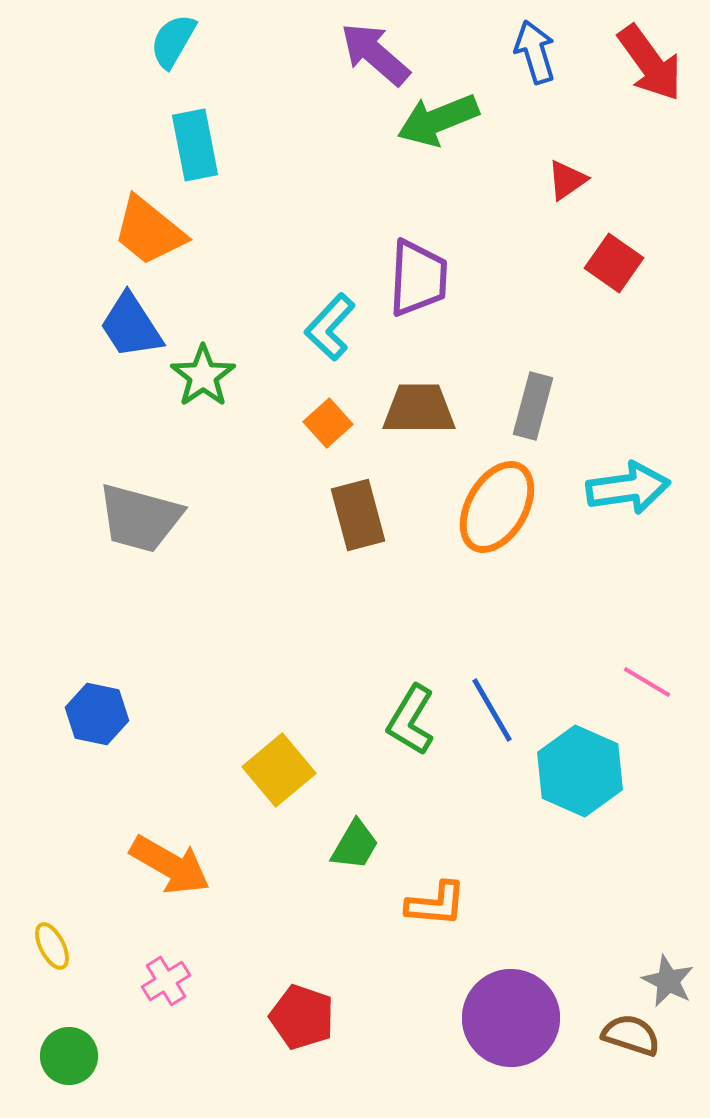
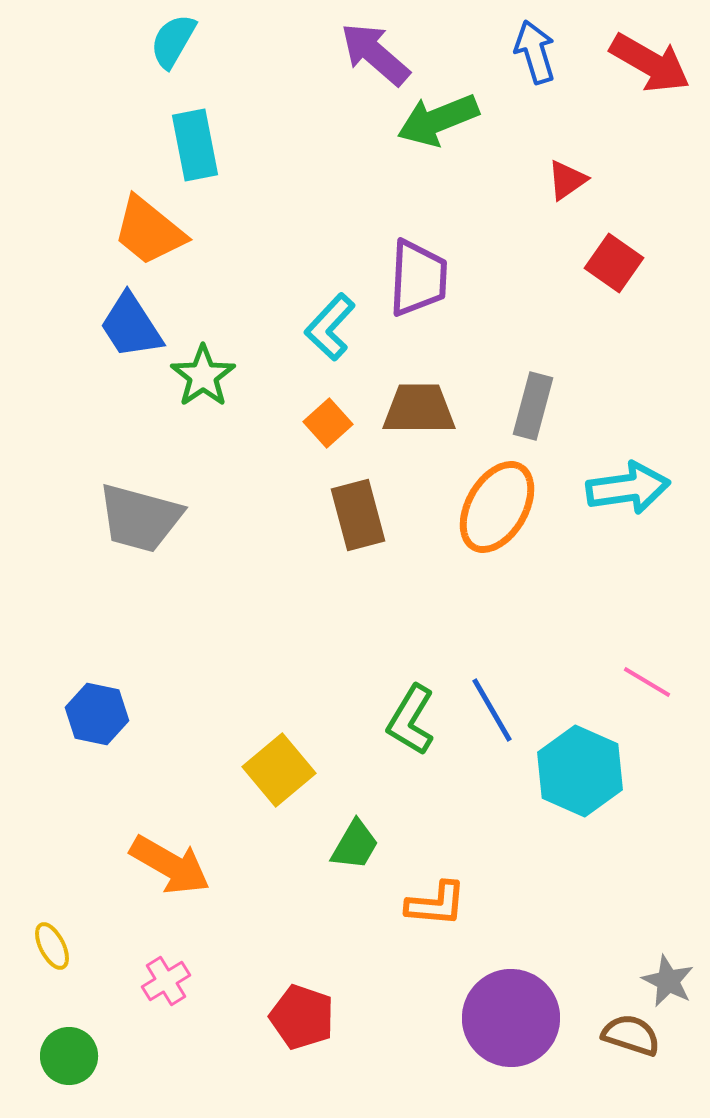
red arrow: rotated 24 degrees counterclockwise
